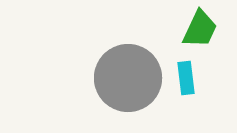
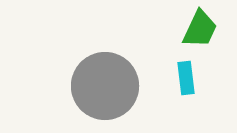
gray circle: moved 23 px left, 8 px down
